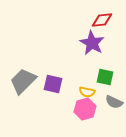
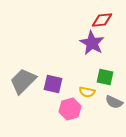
pink hexagon: moved 15 px left
